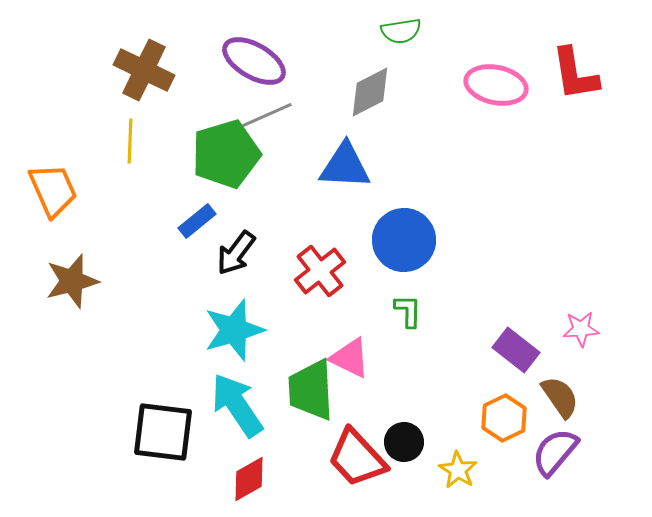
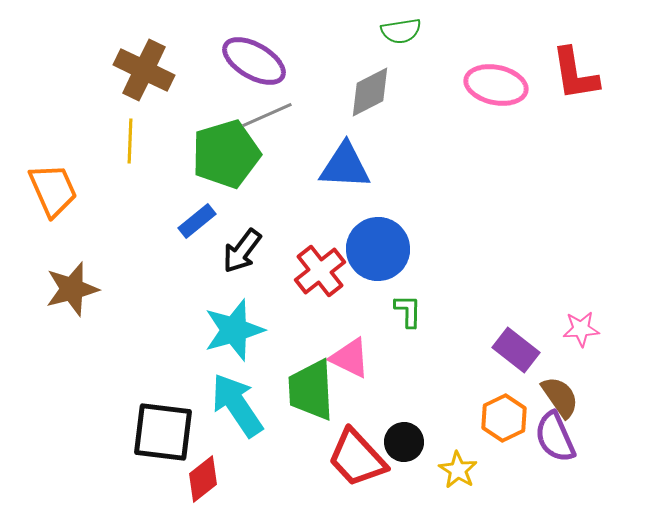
blue circle: moved 26 px left, 9 px down
black arrow: moved 6 px right, 2 px up
brown star: moved 8 px down
purple semicircle: moved 15 px up; rotated 64 degrees counterclockwise
red diamond: moved 46 px left; rotated 9 degrees counterclockwise
